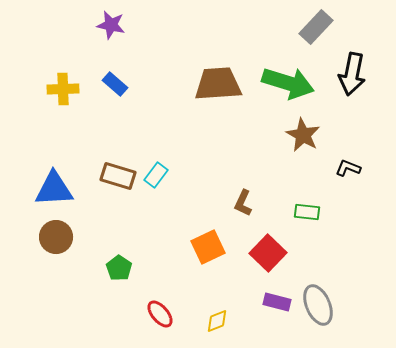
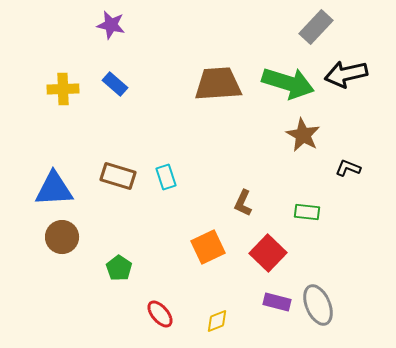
black arrow: moved 6 px left; rotated 66 degrees clockwise
cyan rectangle: moved 10 px right, 2 px down; rotated 55 degrees counterclockwise
brown circle: moved 6 px right
